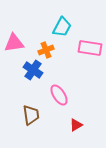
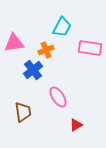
blue cross: rotated 18 degrees clockwise
pink ellipse: moved 1 px left, 2 px down
brown trapezoid: moved 8 px left, 3 px up
